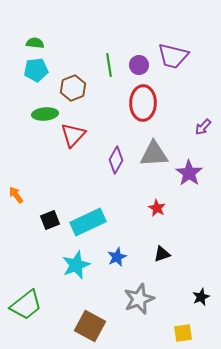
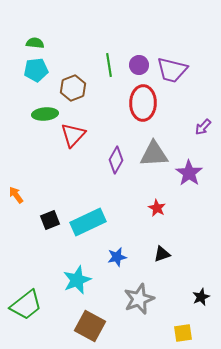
purple trapezoid: moved 1 px left, 14 px down
blue star: rotated 12 degrees clockwise
cyan star: moved 1 px right, 15 px down
